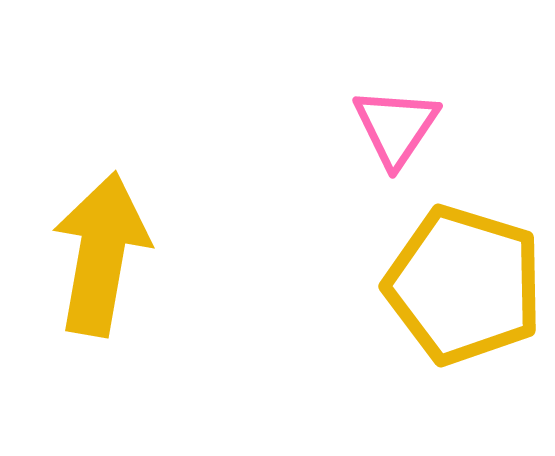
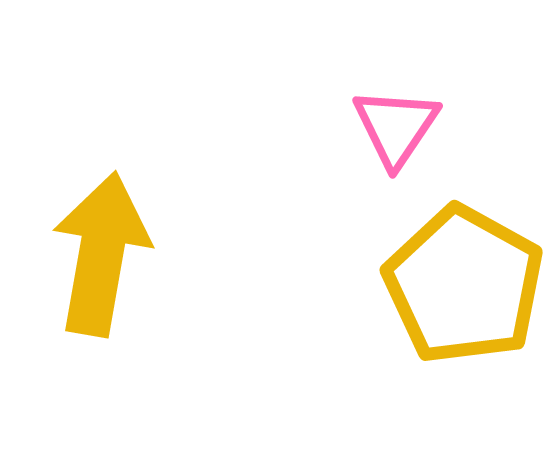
yellow pentagon: rotated 12 degrees clockwise
